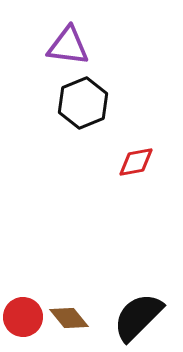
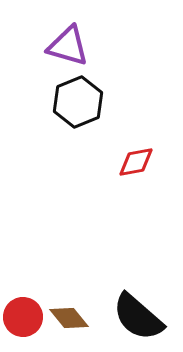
purple triangle: rotated 9 degrees clockwise
black hexagon: moved 5 px left, 1 px up
black semicircle: rotated 94 degrees counterclockwise
